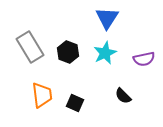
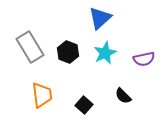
blue triangle: moved 7 px left; rotated 15 degrees clockwise
black square: moved 9 px right, 2 px down; rotated 18 degrees clockwise
